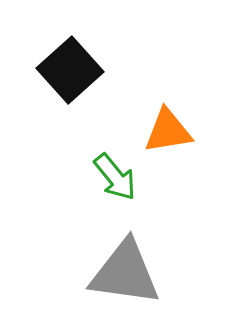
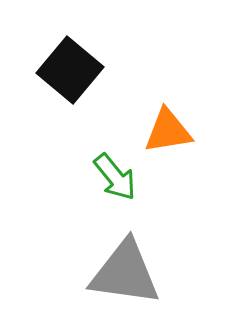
black square: rotated 8 degrees counterclockwise
